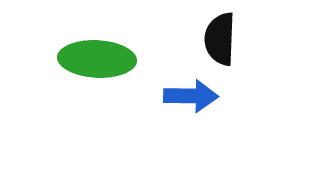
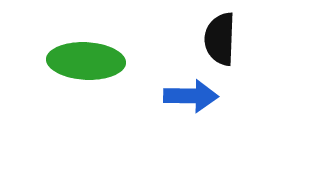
green ellipse: moved 11 px left, 2 px down
